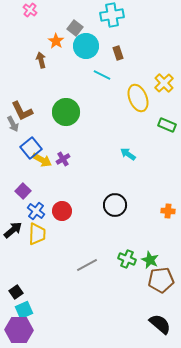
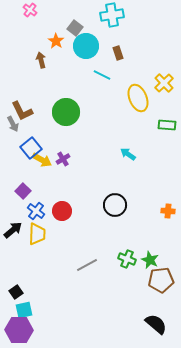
green rectangle: rotated 18 degrees counterclockwise
cyan square: rotated 12 degrees clockwise
black semicircle: moved 4 px left
